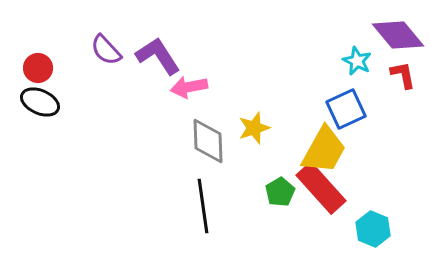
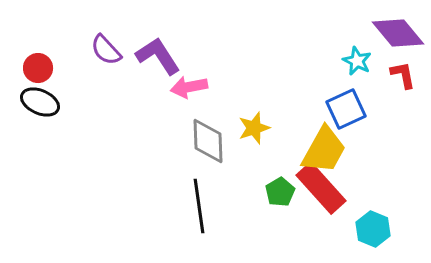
purple diamond: moved 2 px up
black line: moved 4 px left
